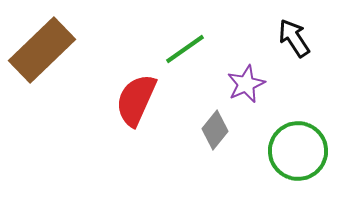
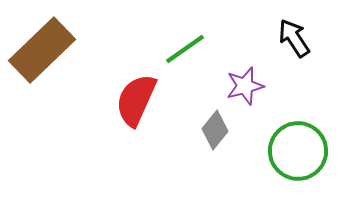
purple star: moved 1 px left, 2 px down; rotated 9 degrees clockwise
